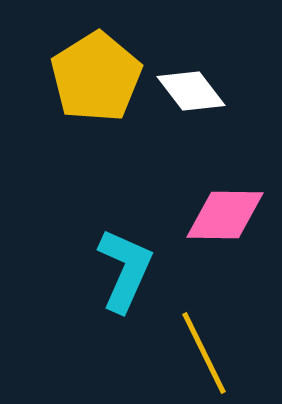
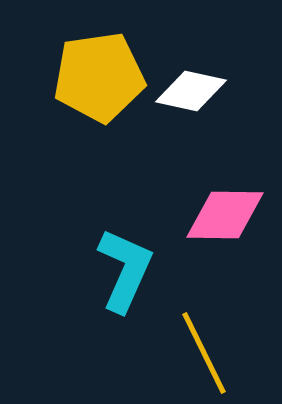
yellow pentagon: moved 3 px right; rotated 24 degrees clockwise
white diamond: rotated 40 degrees counterclockwise
